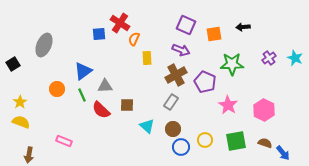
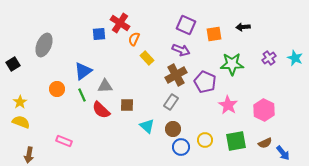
yellow rectangle: rotated 40 degrees counterclockwise
brown semicircle: rotated 136 degrees clockwise
